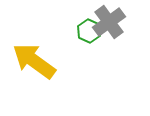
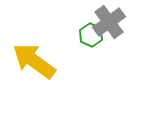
green hexagon: moved 2 px right, 4 px down
